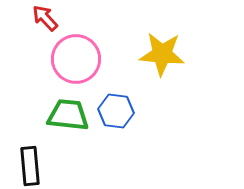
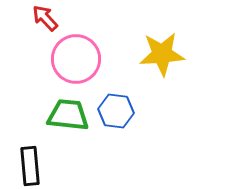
yellow star: rotated 9 degrees counterclockwise
